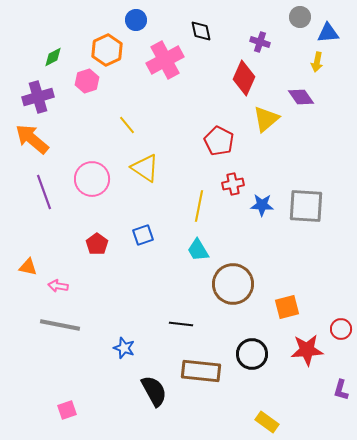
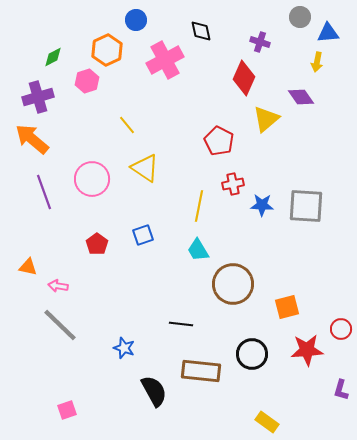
gray line at (60, 325): rotated 33 degrees clockwise
